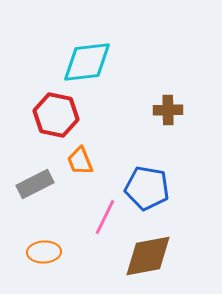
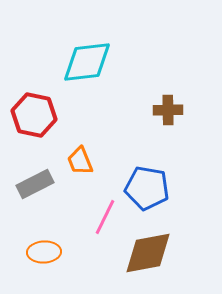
red hexagon: moved 22 px left
brown diamond: moved 3 px up
